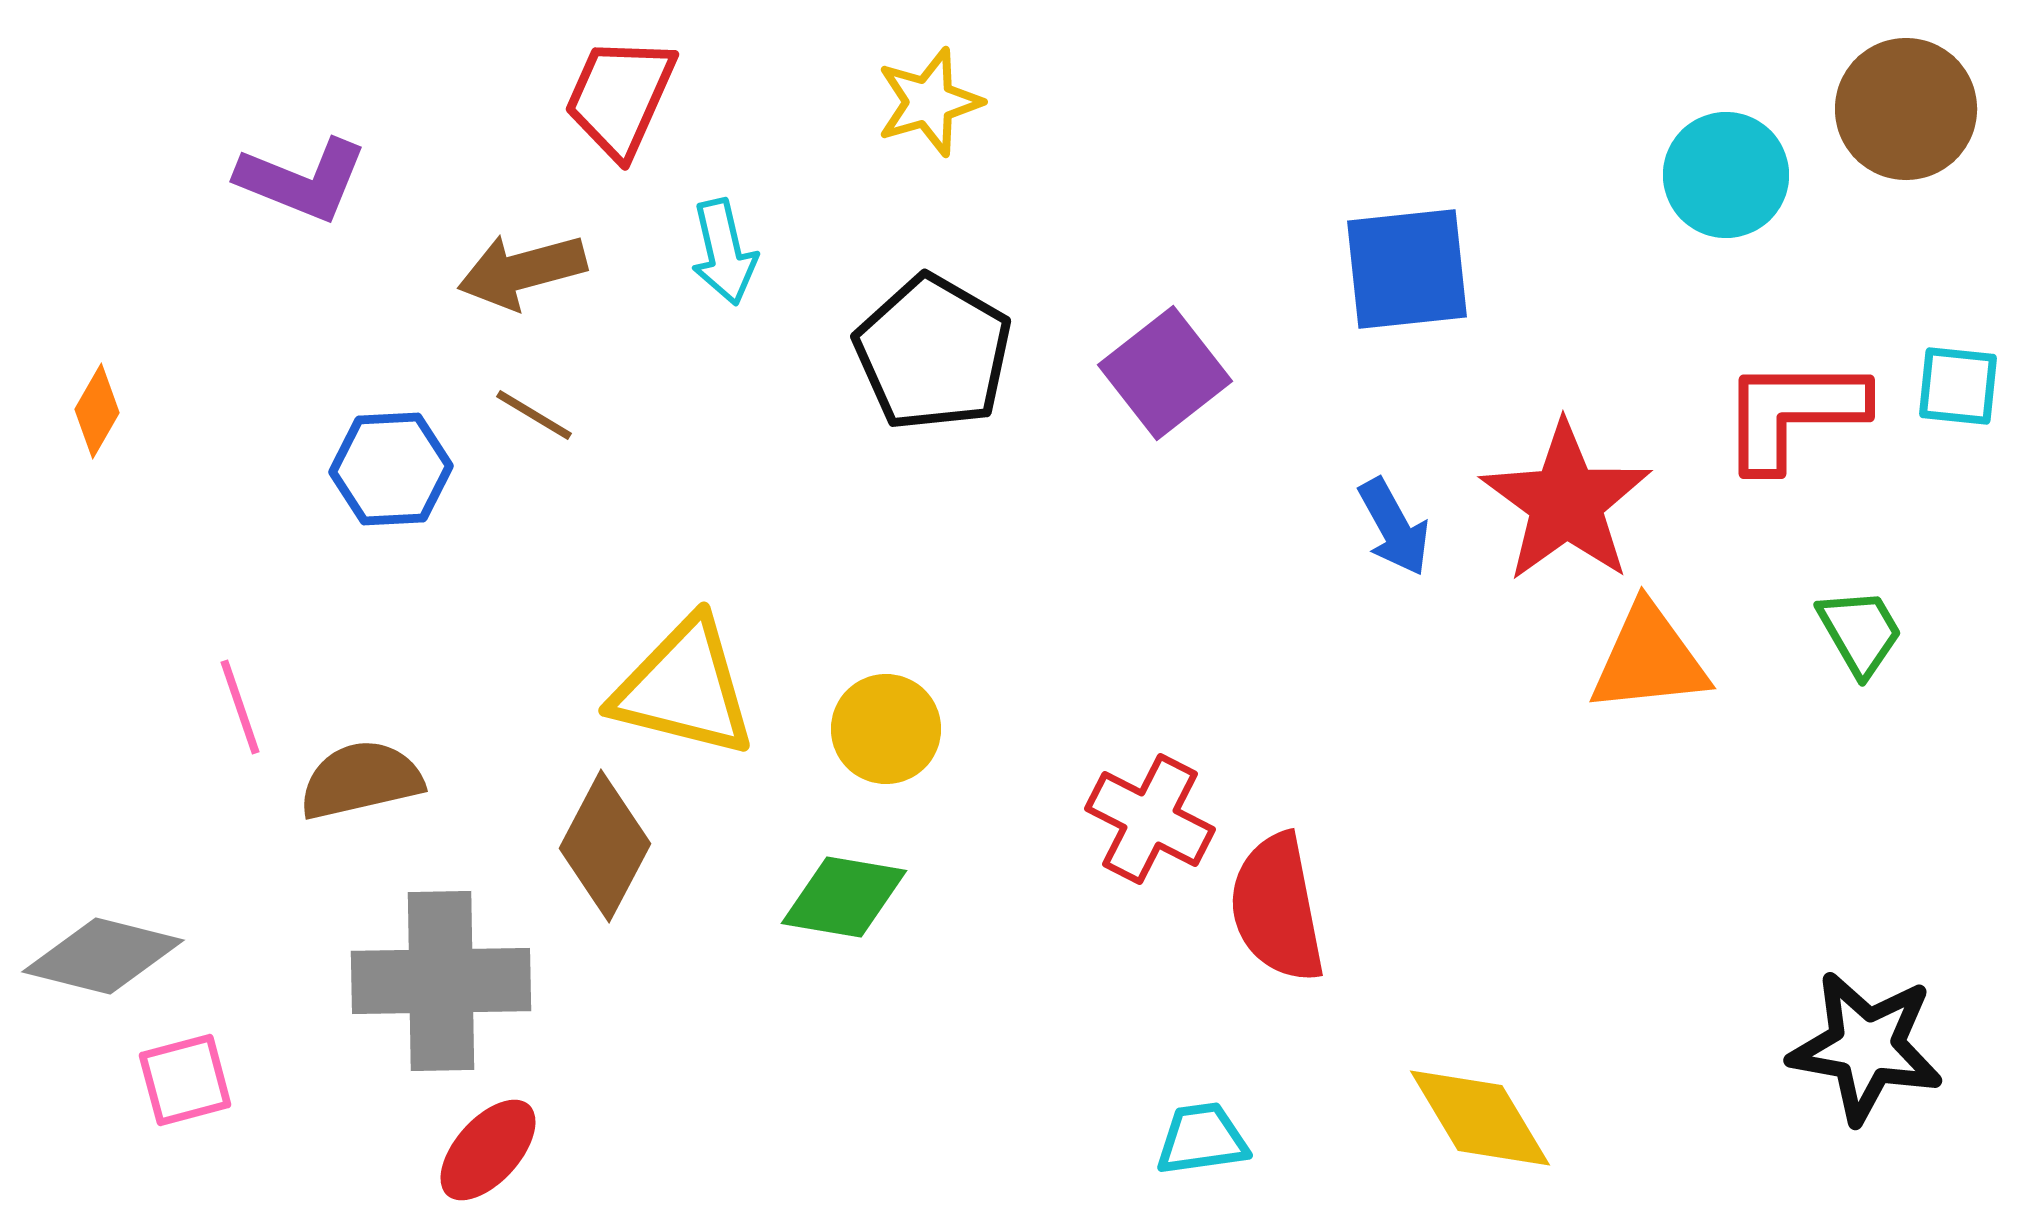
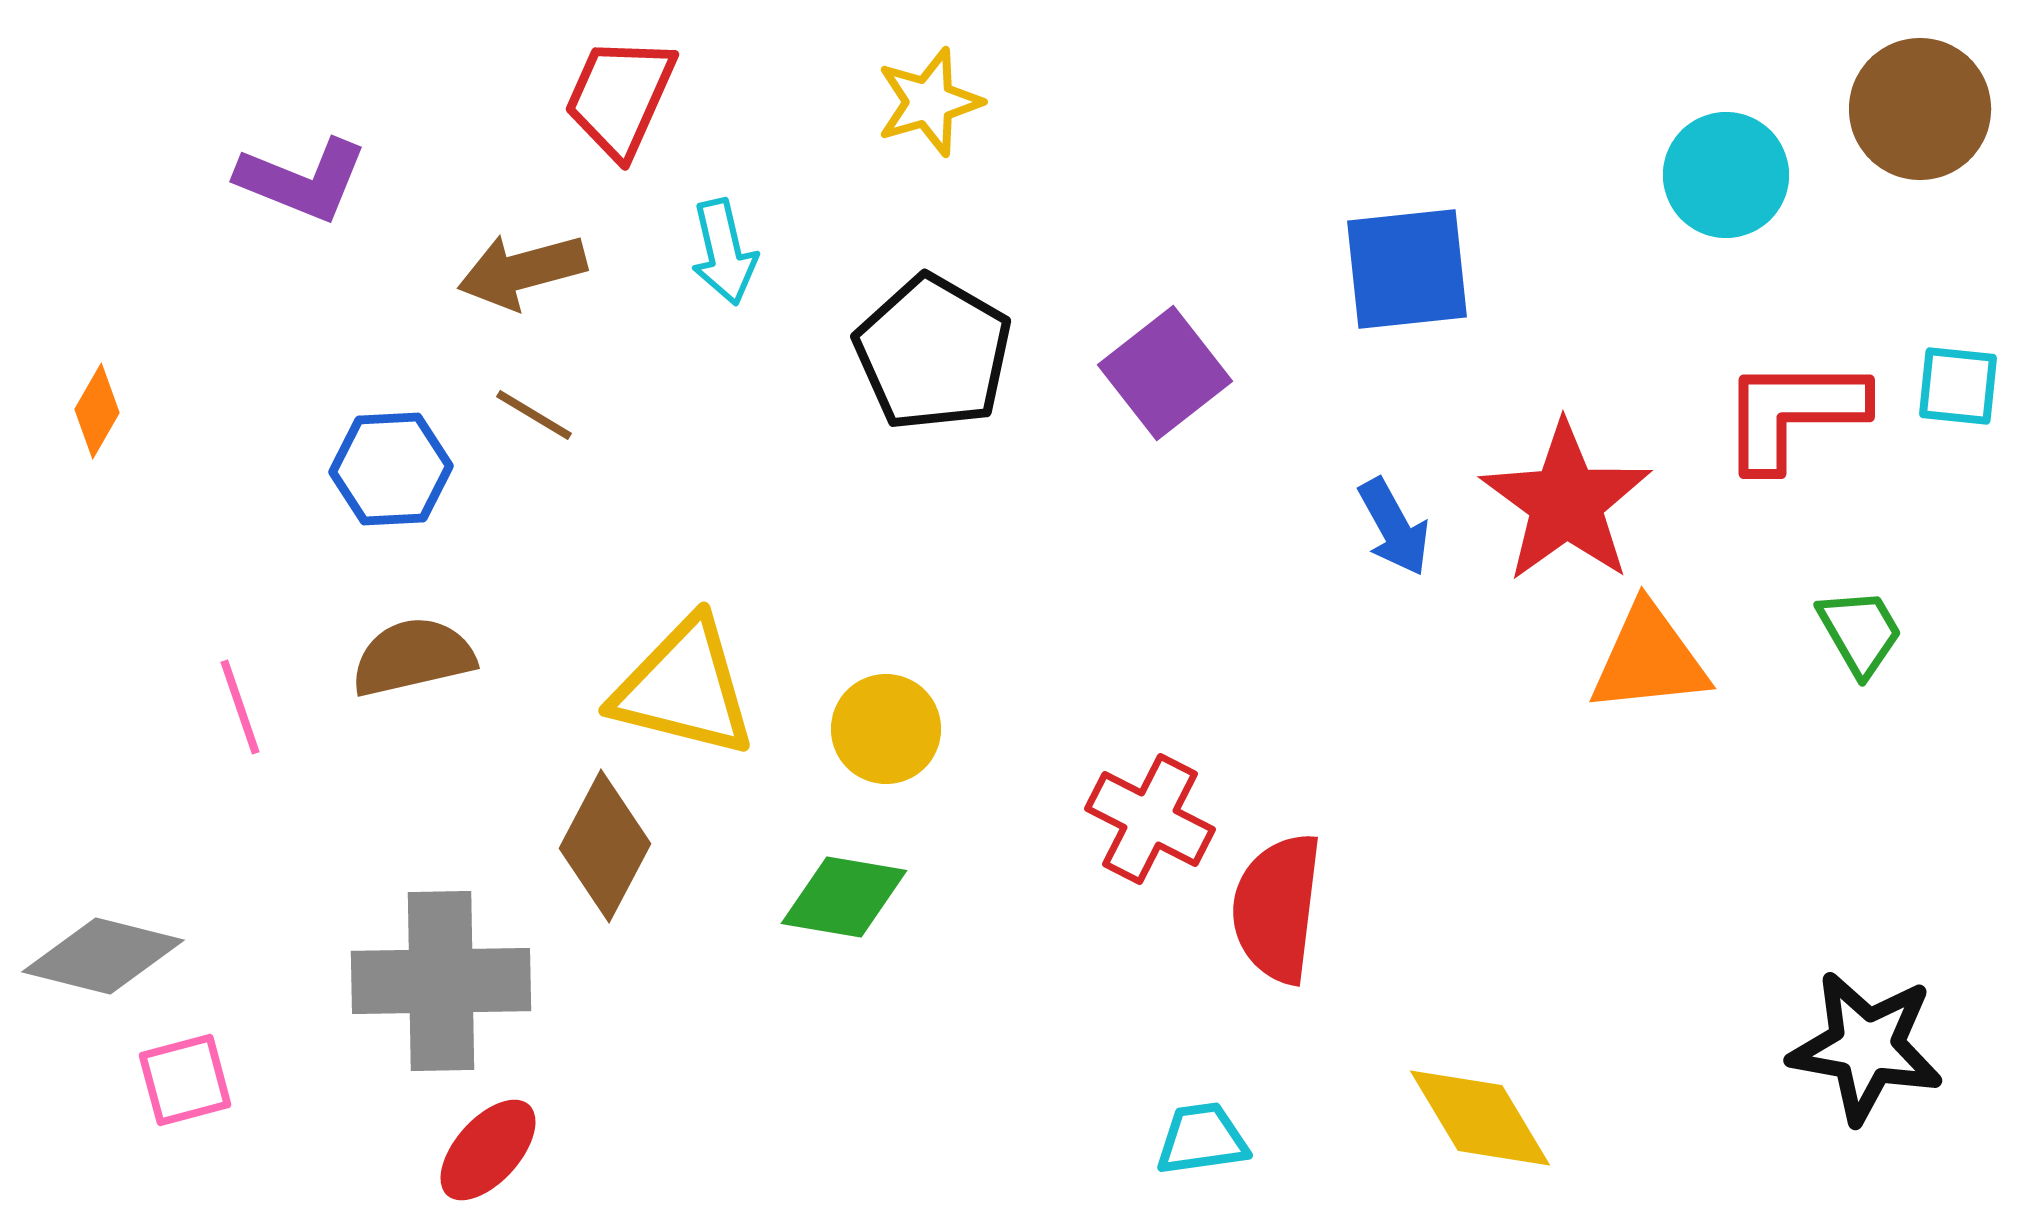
brown circle: moved 14 px right
brown semicircle: moved 52 px right, 123 px up
red semicircle: rotated 18 degrees clockwise
